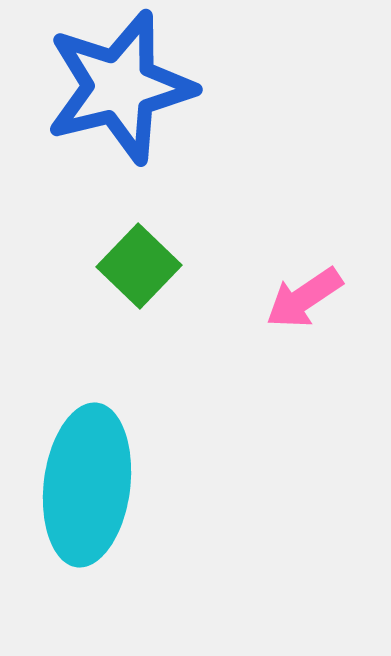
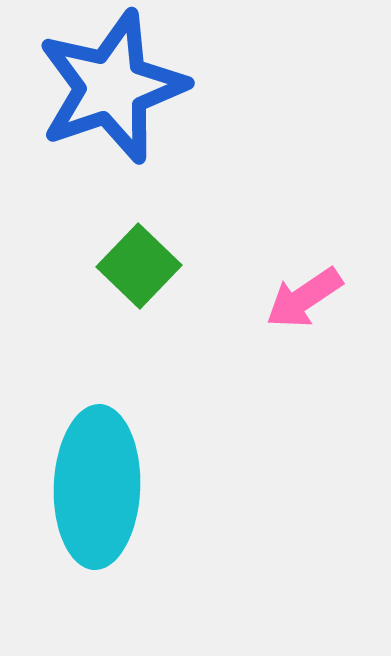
blue star: moved 8 px left; rotated 5 degrees counterclockwise
cyan ellipse: moved 10 px right, 2 px down; rotated 5 degrees counterclockwise
